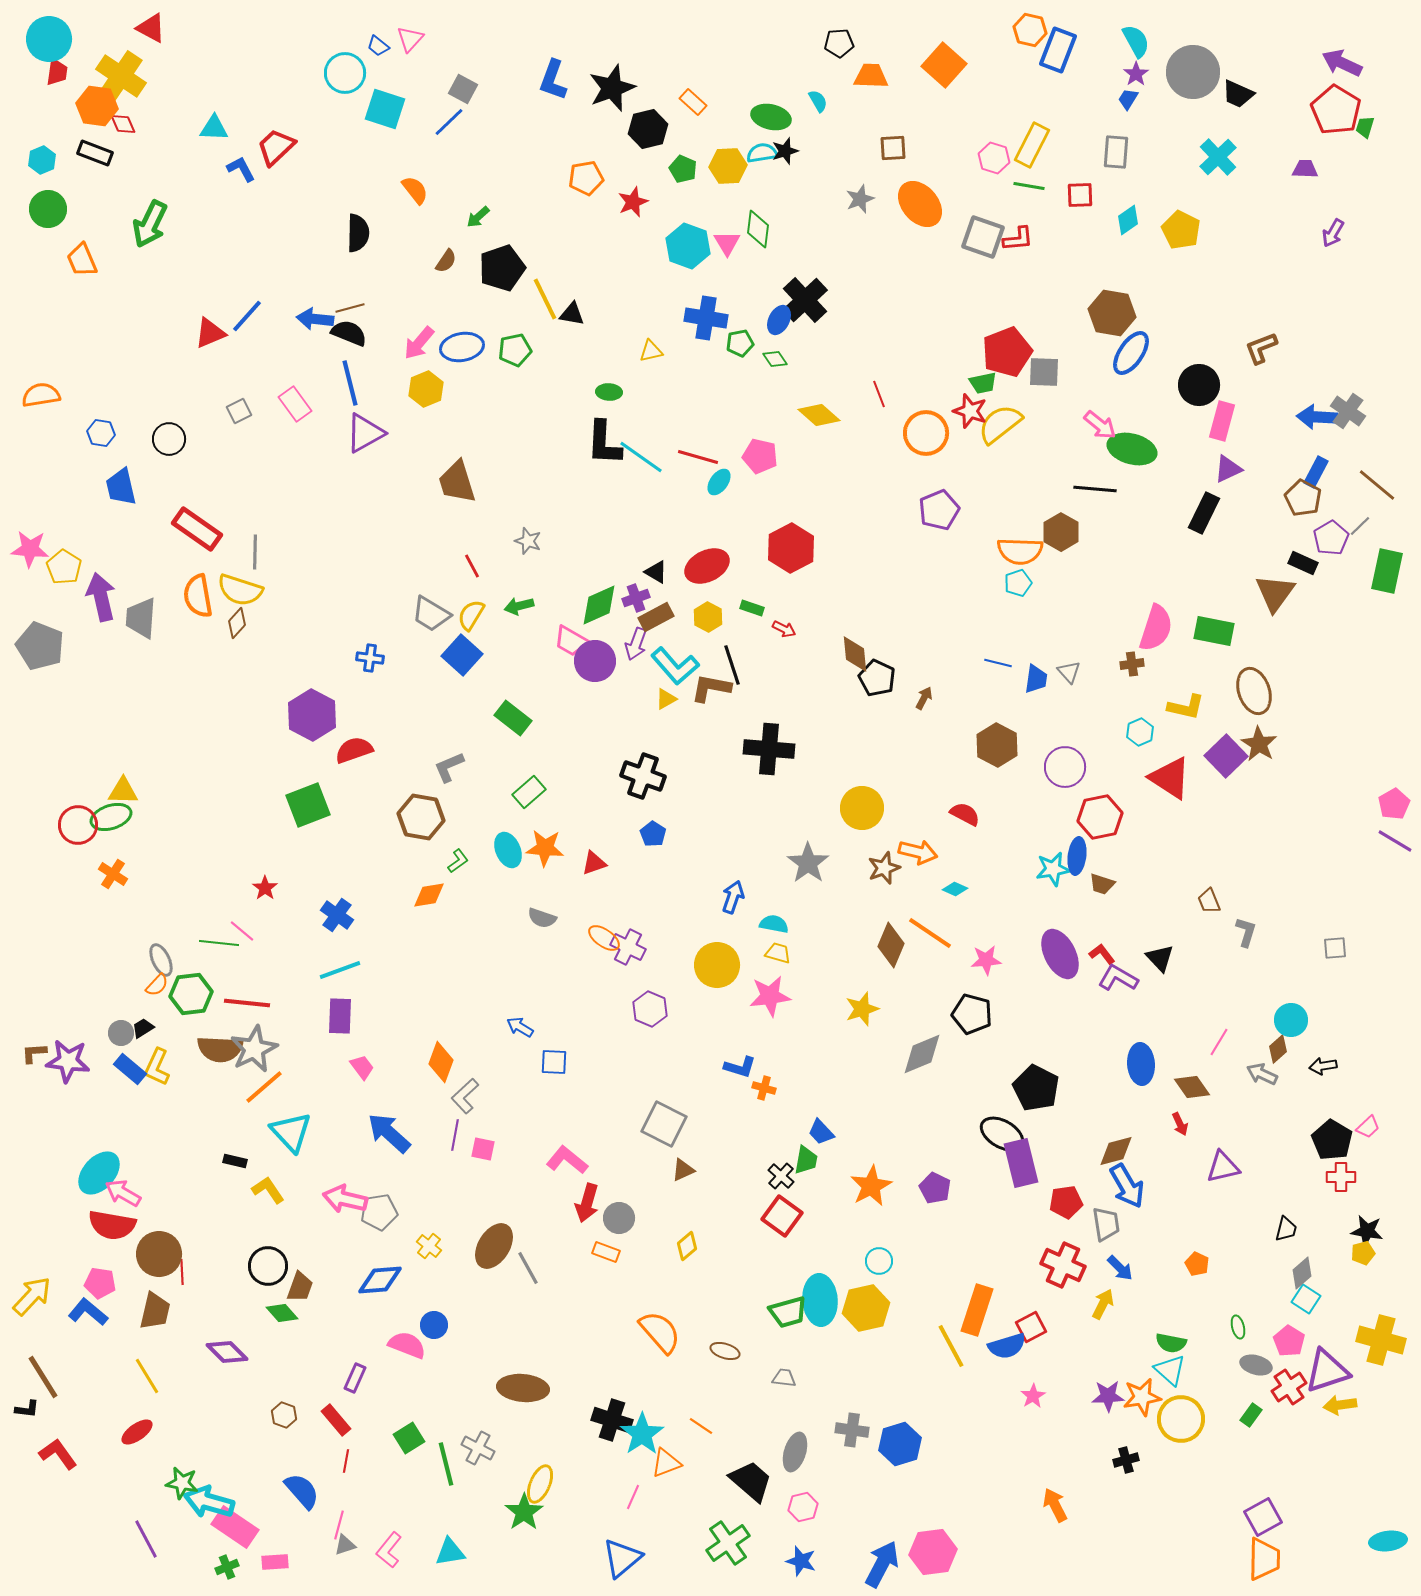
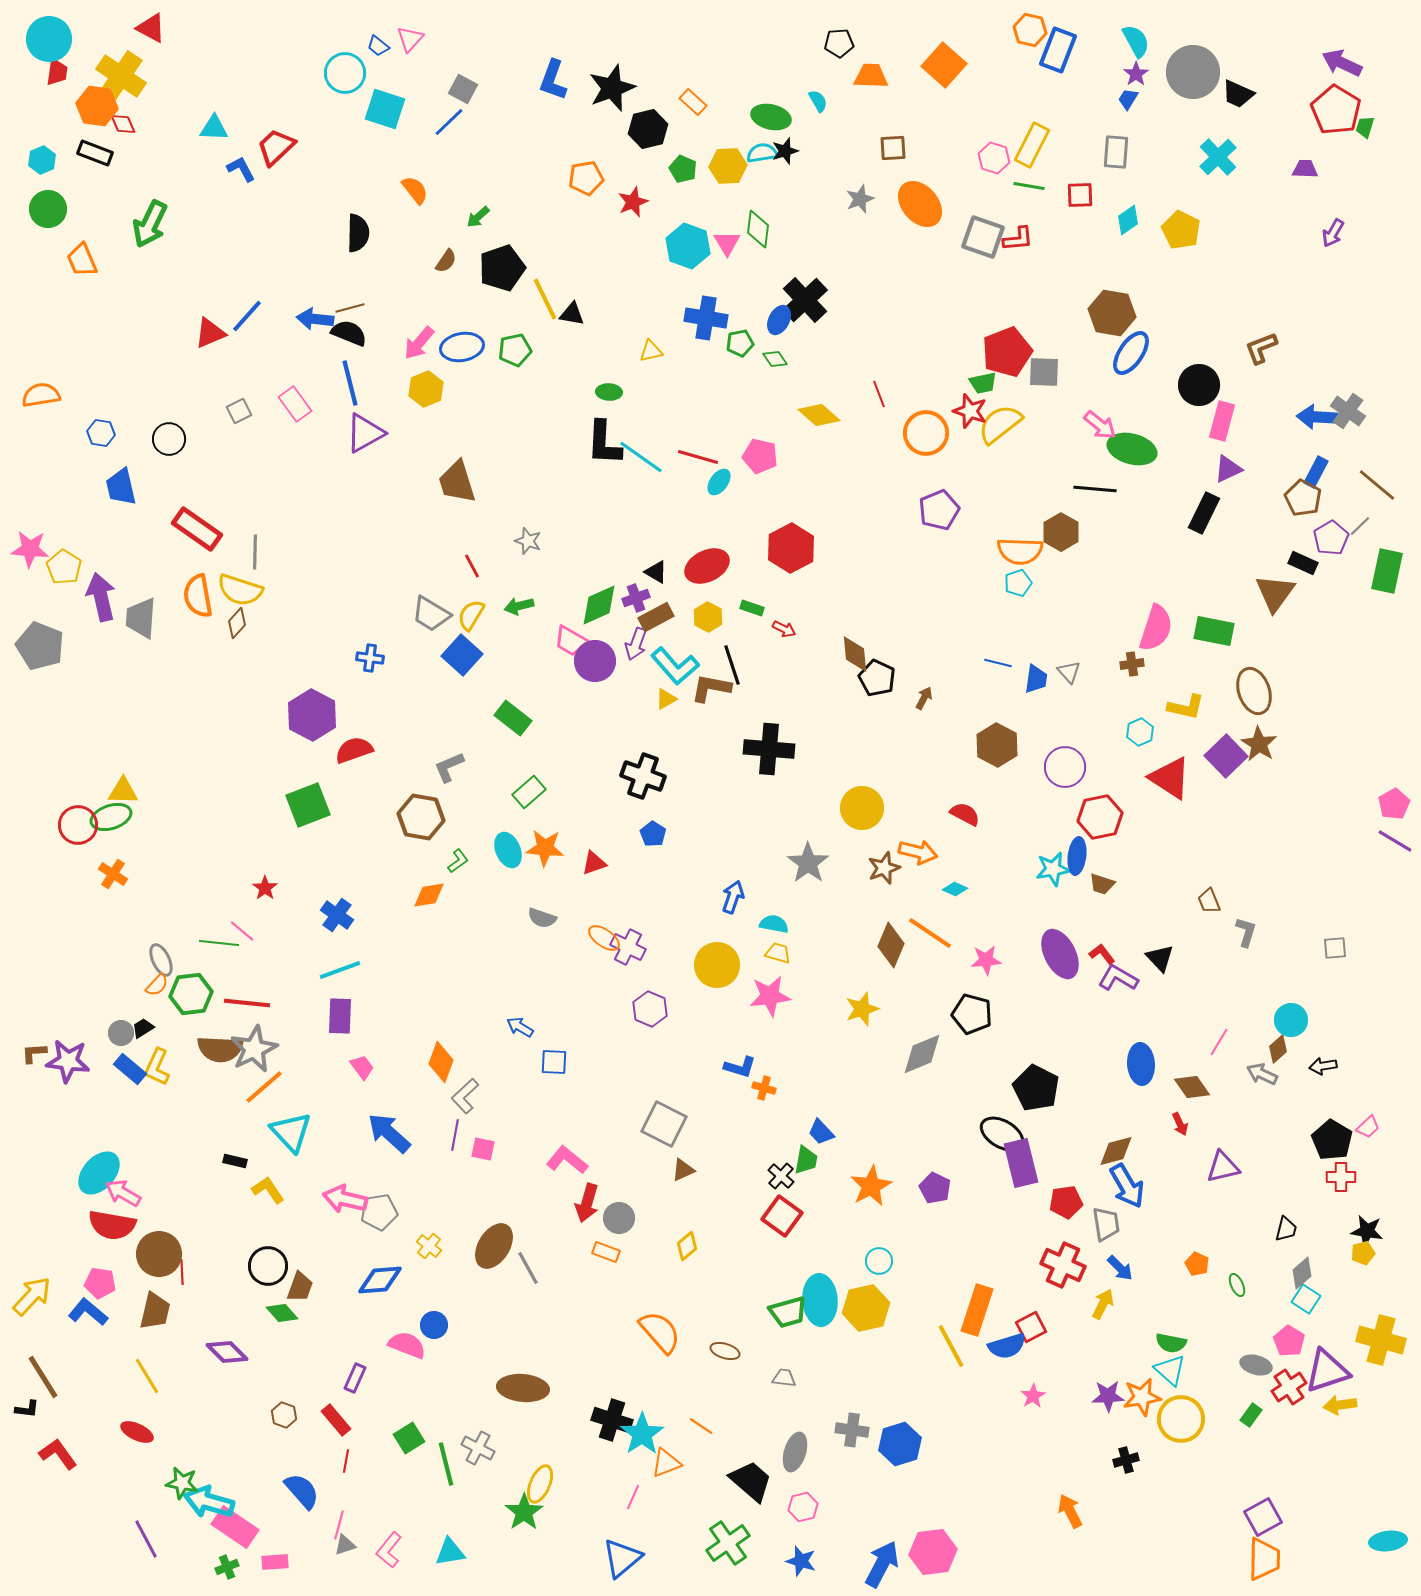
green ellipse at (1238, 1327): moved 1 px left, 42 px up; rotated 10 degrees counterclockwise
red ellipse at (137, 1432): rotated 60 degrees clockwise
orange arrow at (1055, 1505): moved 15 px right, 6 px down
